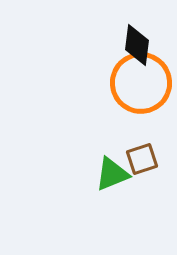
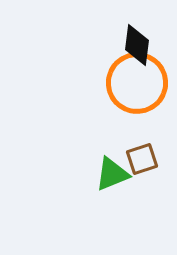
orange circle: moved 4 px left
